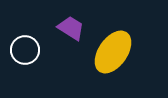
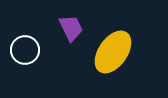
purple trapezoid: rotated 32 degrees clockwise
